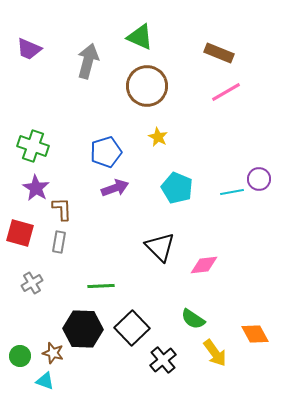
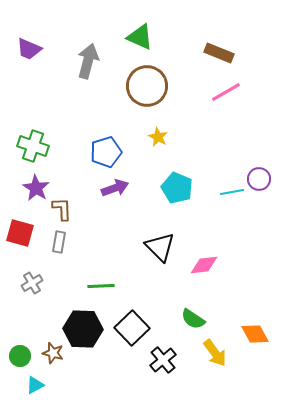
cyan triangle: moved 10 px left, 4 px down; rotated 48 degrees counterclockwise
